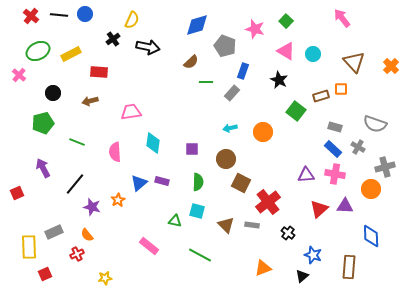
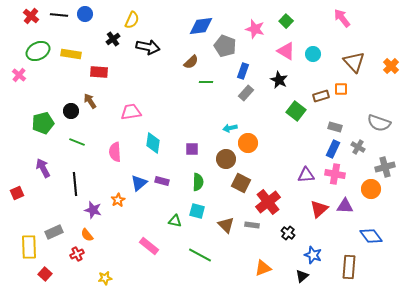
blue diamond at (197, 25): moved 4 px right, 1 px down; rotated 10 degrees clockwise
yellow rectangle at (71, 54): rotated 36 degrees clockwise
black circle at (53, 93): moved 18 px right, 18 px down
gray rectangle at (232, 93): moved 14 px right
brown arrow at (90, 101): rotated 70 degrees clockwise
gray semicircle at (375, 124): moved 4 px right, 1 px up
orange circle at (263, 132): moved 15 px left, 11 px down
blue rectangle at (333, 149): rotated 72 degrees clockwise
black line at (75, 184): rotated 45 degrees counterclockwise
purple star at (92, 207): moved 1 px right, 3 px down
blue diamond at (371, 236): rotated 35 degrees counterclockwise
red square at (45, 274): rotated 24 degrees counterclockwise
